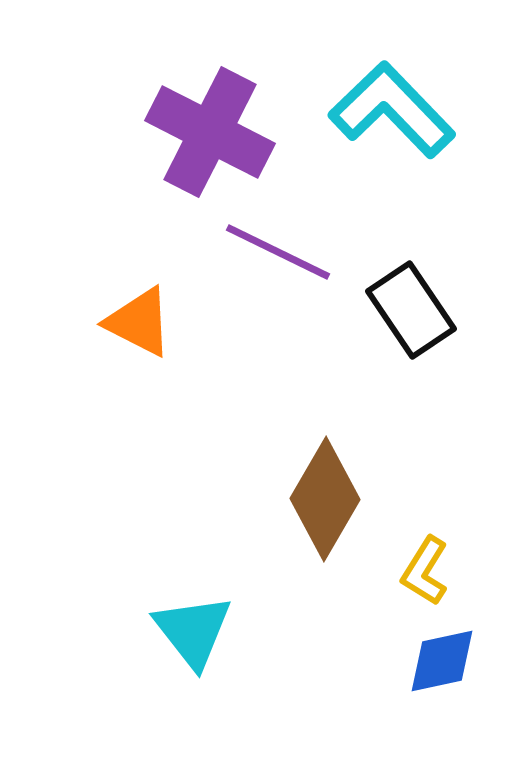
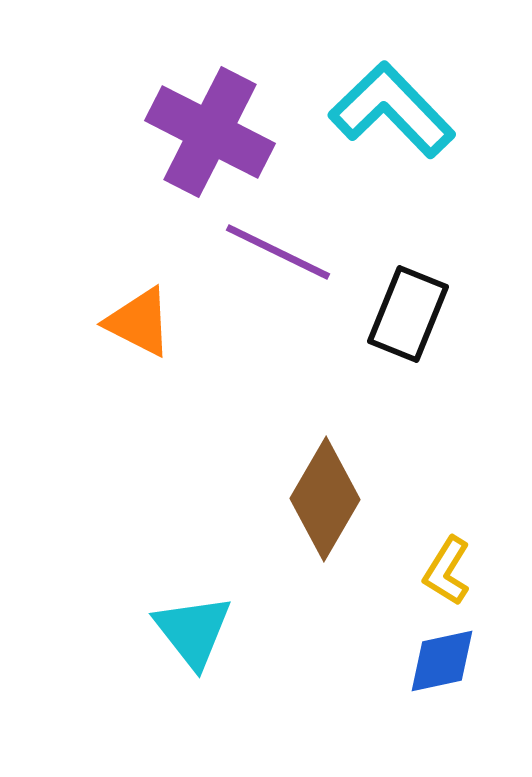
black rectangle: moved 3 px left, 4 px down; rotated 56 degrees clockwise
yellow L-shape: moved 22 px right
